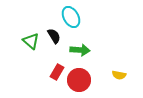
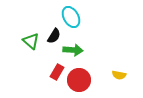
black semicircle: rotated 63 degrees clockwise
green arrow: moved 7 px left
